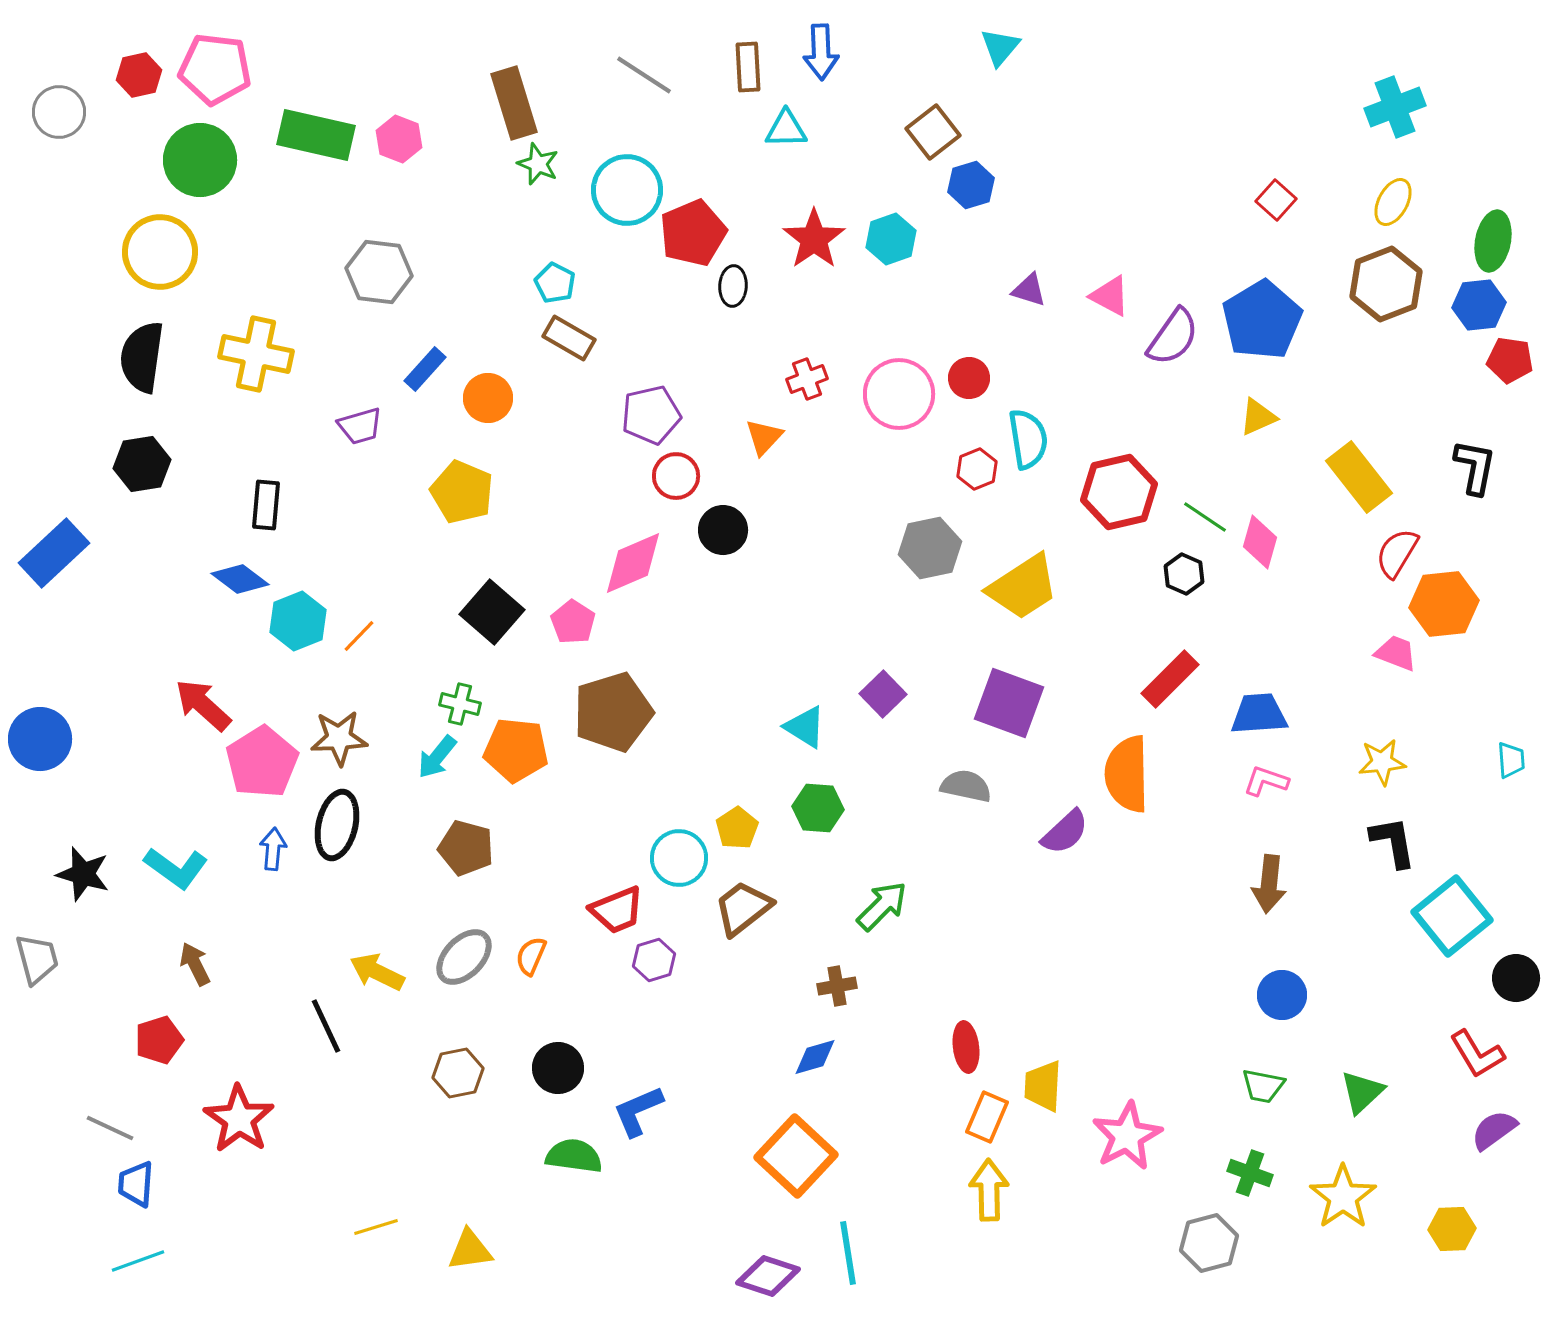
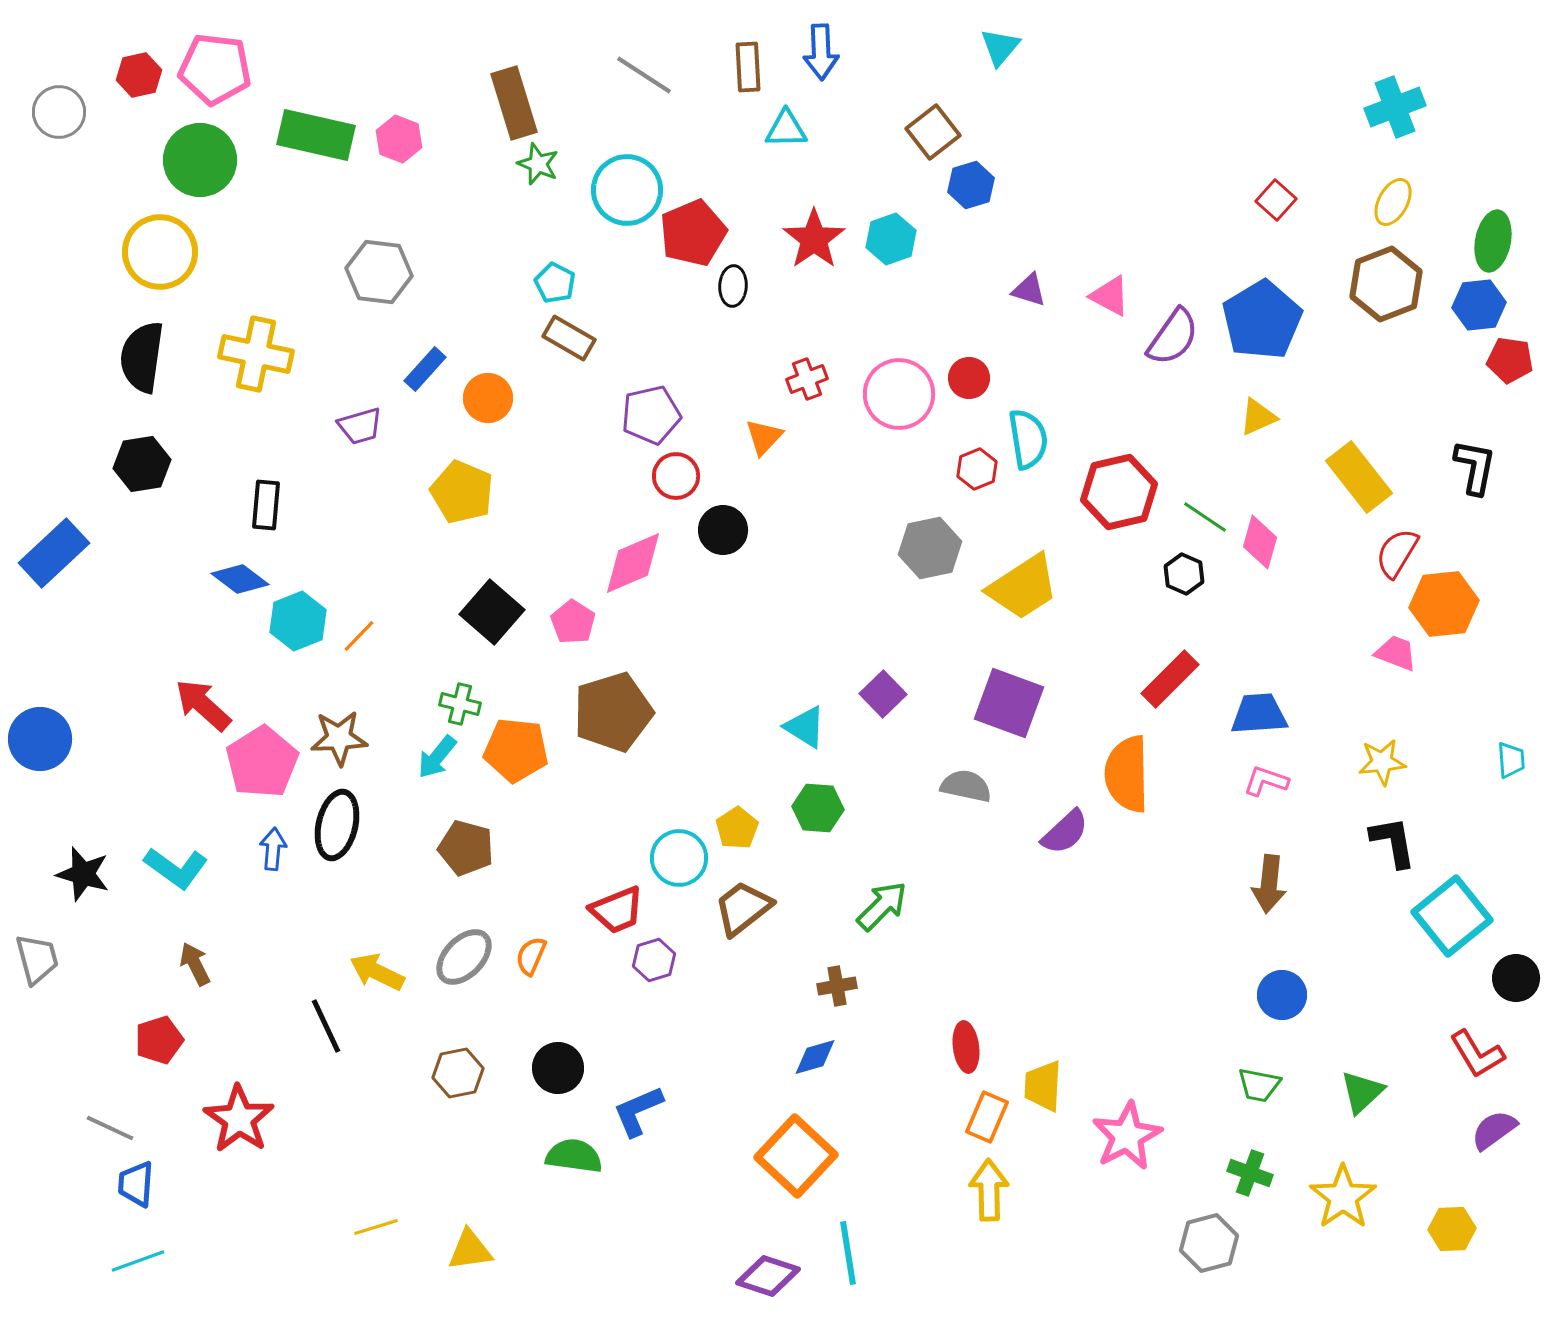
green trapezoid at (1263, 1086): moved 4 px left, 1 px up
